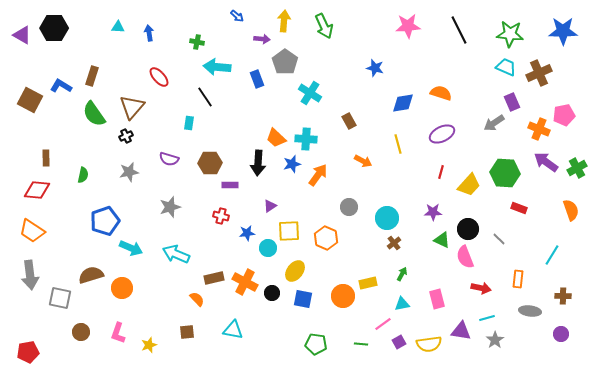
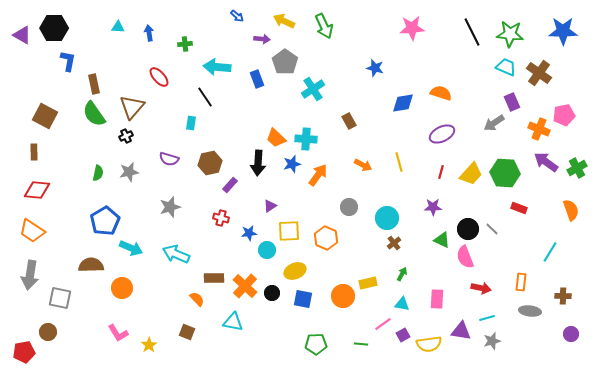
yellow arrow at (284, 21): rotated 70 degrees counterclockwise
pink star at (408, 26): moved 4 px right, 2 px down
black line at (459, 30): moved 13 px right, 2 px down
green cross at (197, 42): moved 12 px left, 2 px down; rotated 16 degrees counterclockwise
brown cross at (539, 73): rotated 30 degrees counterclockwise
brown rectangle at (92, 76): moved 2 px right, 8 px down; rotated 30 degrees counterclockwise
blue L-shape at (61, 86): moved 7 px right, 25 px up; rotated 70 degrees clockwise
cyan cross at (310, 93): moved 3 px right, 4 px up; rotated 25 degrees clockwise
brown square at (30, 100): moved 15 px right, 16 px down
cyan rectangle at (189, 123): moved 2 px right
yellow line at (398, 144): moved 1 px right, 18 px down
brown rectangle at (46, 158): moved 12 px left, 6 px up
orange arrow at (363, 161): moved 4 px down
brown hexagon at (210, 163): rotated 10 degrees counterclockwise
green semicircle at (83, 175): moved 15 px right, 2 px up
purple rectangle at (230, 185): rotated 49 degrees counterclockwise
yellow trapezoid at (469, 185): moved 2 px right, 11 px up
purple star at (433, 212): moved 5 px up
red cross at (221, 216): moved 2 px down
blue pentagon at (105, 221): rotated 12 degrees counterclockwise
blue star at (247, 233): moved 2 px right
gray line at (499, 239): moved 7 px left, 10 px up
cyan circle at (268, 248): moved 1 px left, 2 px down
cyan line at (552, 255): moved 2 px left, 3 px up
yellow ellipse at (295, 271): rotated 30 degrees clockwise
gray arrow at (30, 275): rotated 16 degrees clockwise
brown semicircle at (91, 275): moved 10 px up; rotated 15 degrees clockwise
brown rectangle at (214, 278): rotated 12 degrees clockwise
orange rectangle at (518, 279): moved 3 px right, 3 px down
orange cross at (245, 282): moved 4 px down; rotated 15 degrees clockwise
pink rectangle at (437, 299): rotated 18 degrees clockwise
cyan triangle at (402, 304): rotated 21 degrees clockwise
cyan triangle at (233, 330): moved 8 px up
brown circle at (81, 332): moved 33 px left
brown square at (187, 332): rotated 28 degrees clockwise
pink L-shape at (118, 333): rotated 50 degrees counterclockwise
purple circle at (561, 334): moved 10 px right
gray star at (495, 340): moved 3 px left, 1 px down; rotated 18 degrees clockwise
purple square at (399, 342): moved 4 px right, 7 px up
green pentagon at (316, 344): rotated 10 degrees counterclockwise
yellow star at (149, 345): rotated 14 degrees counterclockwise
red pentagon at (28, 352): moved 4 px left
